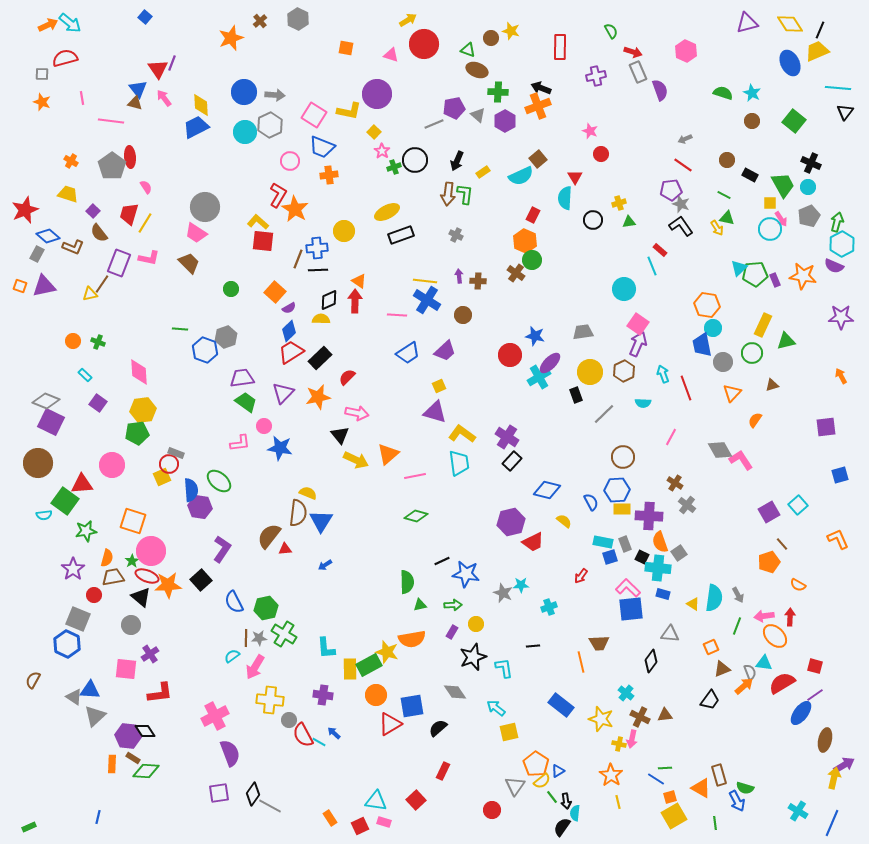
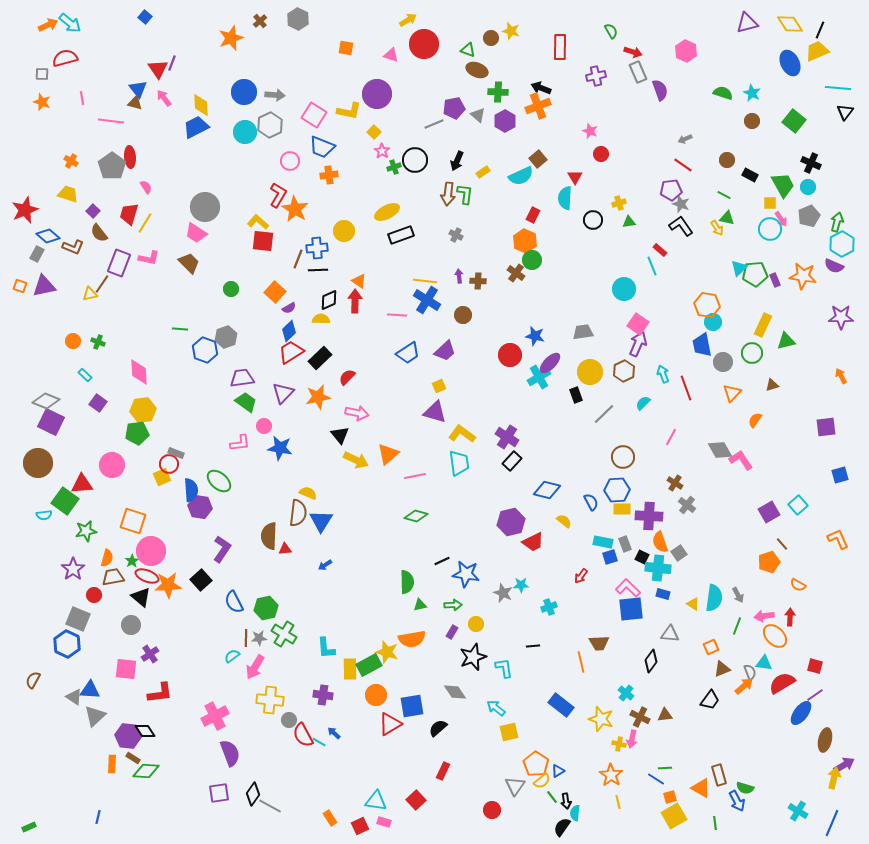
cyan circle at (713, 328): moved 6 px up
cyan semicircle at (643, 403): rotated 133 degrees clockwise
brown semicircle at (269, 536): rotated 36 degrees counterclockwise
